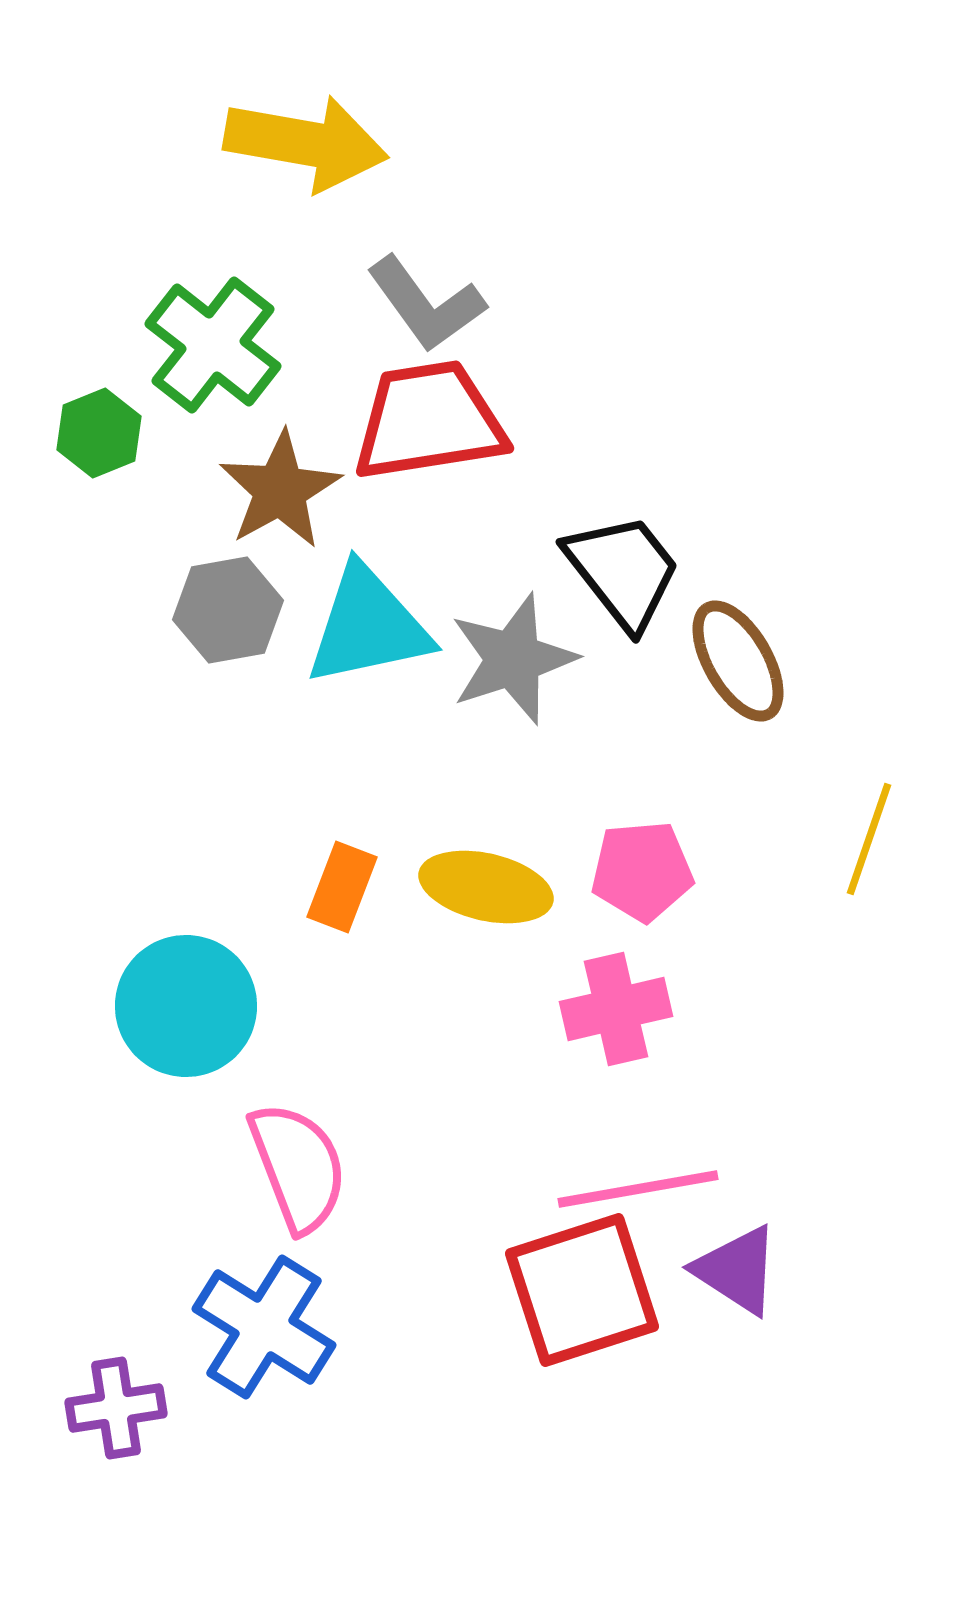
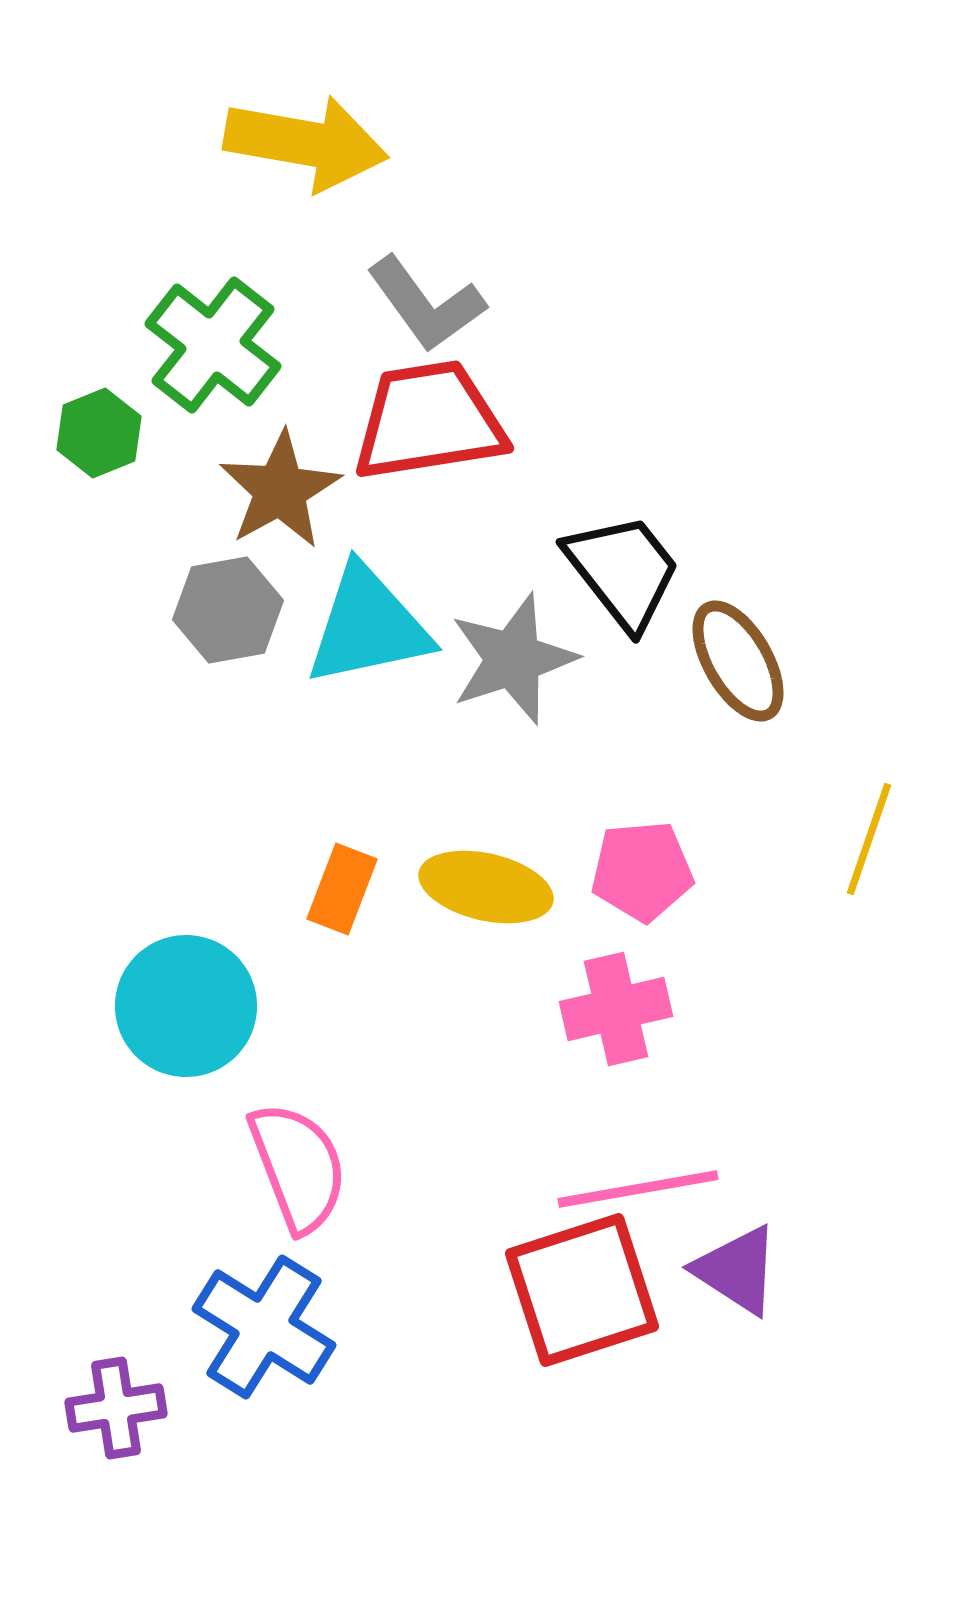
orange rectangle: moved 2 px down
